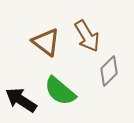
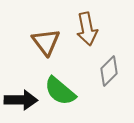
brown arrow: moved 7 px up; rotated 20 degrees clockwise
brown triangle: rotated 16 degrees clockwise
black arrow: rotated 148 degrees clockwise
